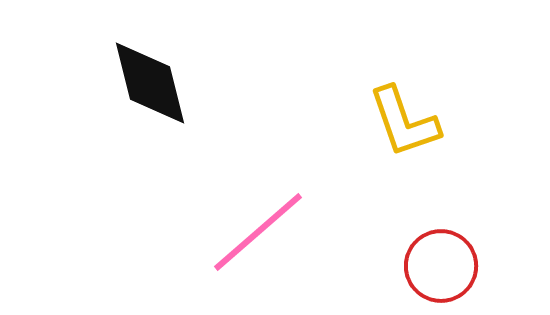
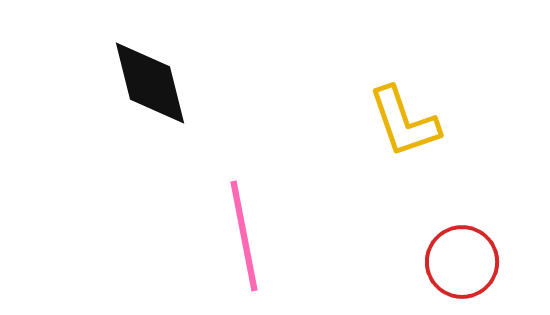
pink line: moved 14 px left, 4 px down; rotated 60 degrees counterclockwise
red circle: moved 21 px right, 4 px up
